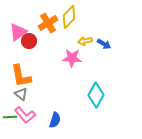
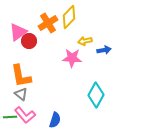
blue arrow: moved 6 px down; rotated 40 degrees counterclockwise
